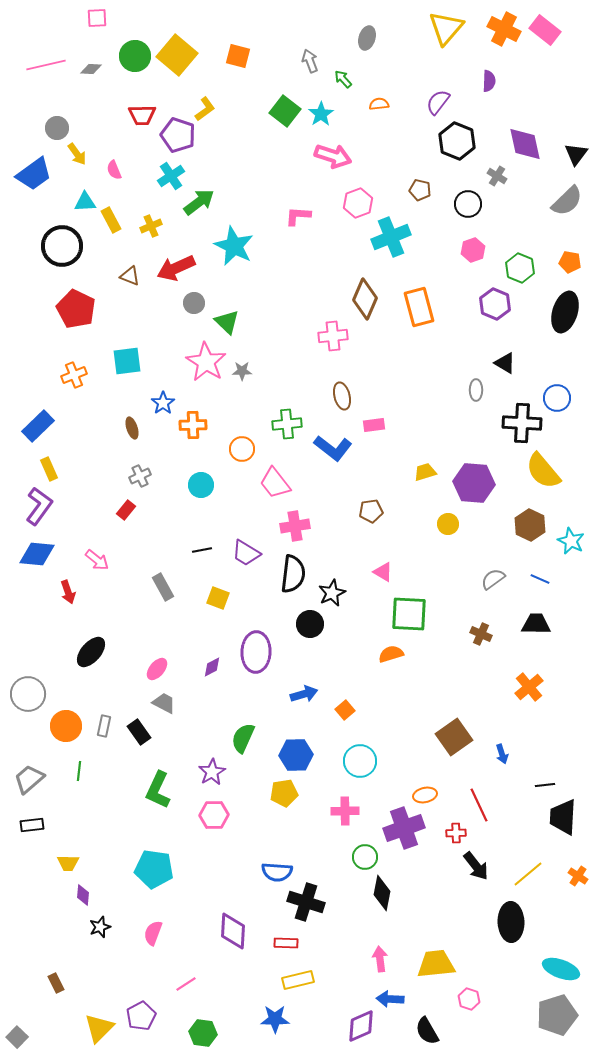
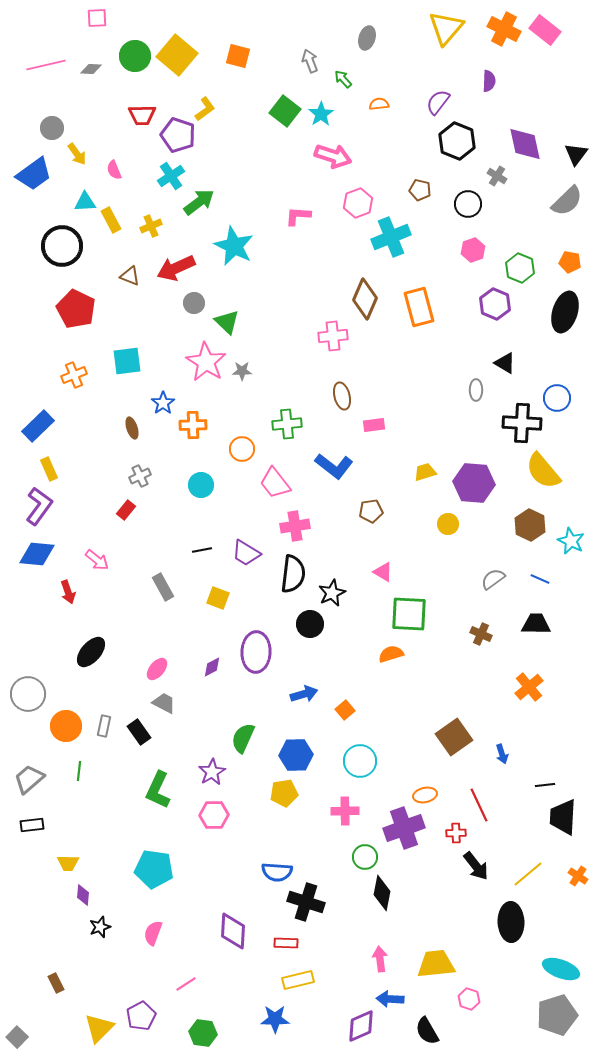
gray circle at (57, 128): moved 5 px left
blue L-shape at (333, 448): moved 1 px right, 18 px down
